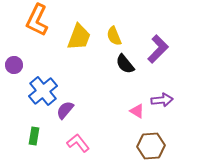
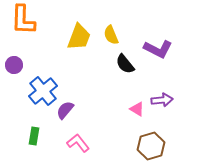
orange L-shape: moved 14 px left; rotated 24 degrees counterclockwise
yellow semicircle: moved 3 px left, 1 px up
purple L-shape: rotated 72 degrees clockwise
pink triangle: moved 2 px up
brown hexagon: rotated 12 degrees counterclockwise
